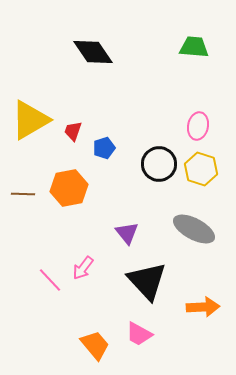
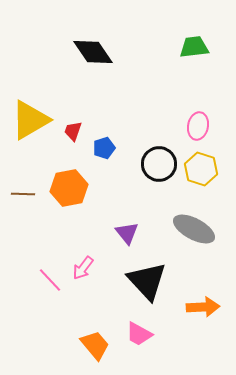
green trapezoid: rotated 12 degrees counterclockwise
